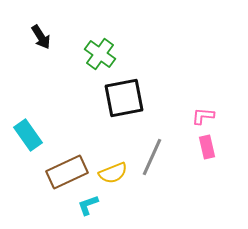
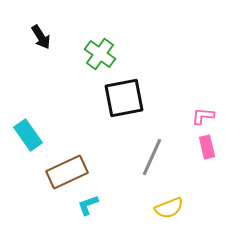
yellow semicircle: moved 56 px right, 35 px down
